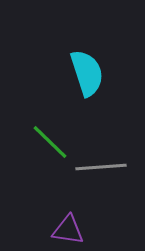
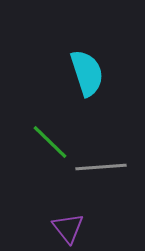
purple triangle: moved 2 px up; rotated 44 degrees clockwise
